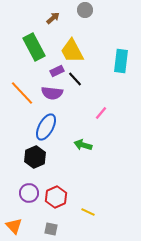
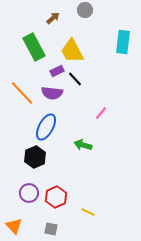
cyan rectangle: moved 2 px right, 19 px up
